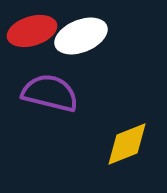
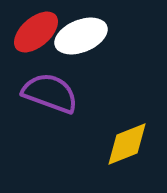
red ellipse: moved 4 px right, 1 px down; rotated 24 degrees counterclockwise
purple semicircle: rotated 6 degrees clockwise
